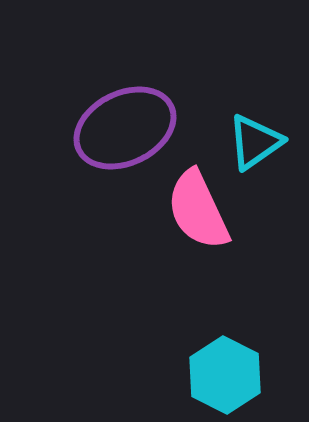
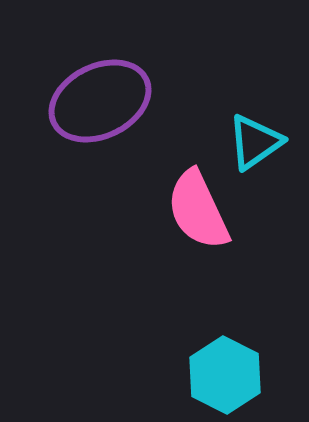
purple ellipse: moved 25 px left, 27 px up
